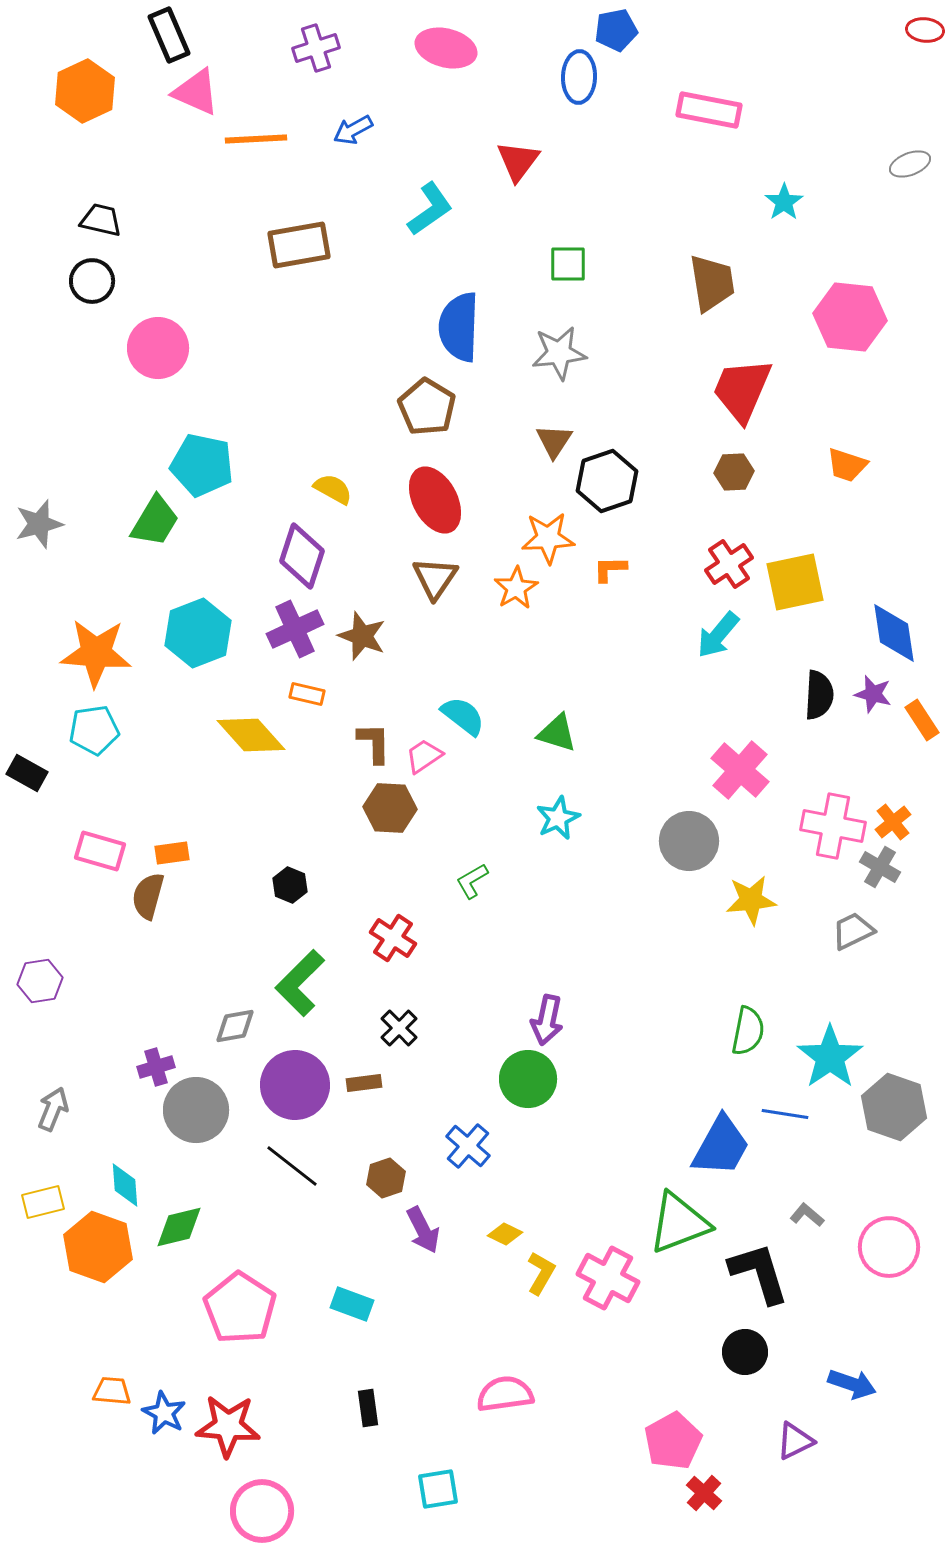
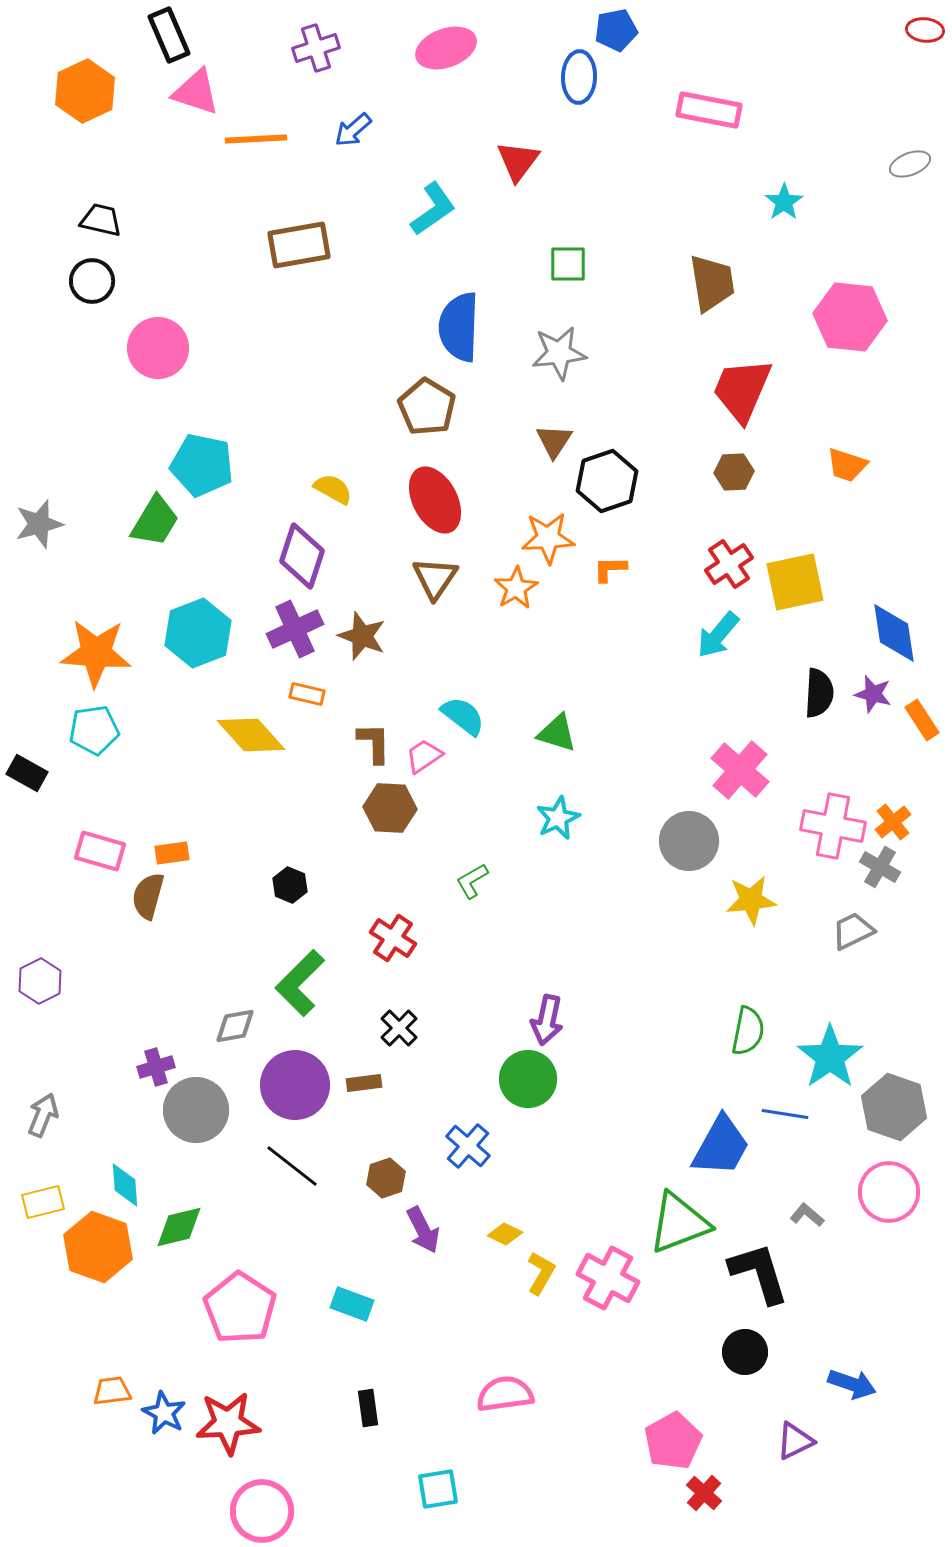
pink ellipse at (446, 48): rotated 34 degrees counterclockwise
pink triangle at (196, 92): rotated 6 degrees counterclockwise
blue arrow at (353, 130): rotated 12 degrees counterclockwise
cyan L-shape at (430, 209): moved 3 px right
black semicircle at (819, 695): moved 2 px up
purple hexagon at (40, 981): rotated 18 degrees counterclockwise
gray arrow at (53, 1109): moved 10 px left, 6 px down
pink circle at (889, 1247): moved 55 px up
orange trapezoid at (112, 1391): rotated 12 degrees counterclockwise
red star at (228, 1426): moved 3 px up; rotated 8 degrees counterclockwise
